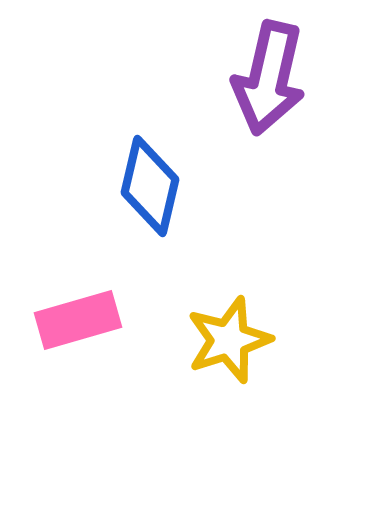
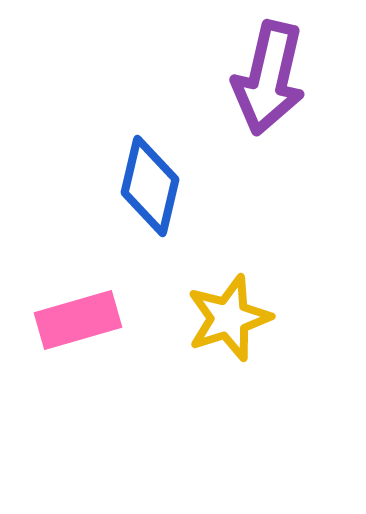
yellow star: moved 22 px up
